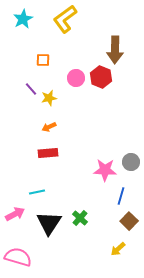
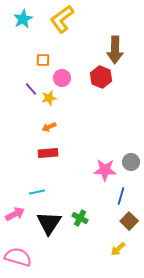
yellow L-shape: moved 3 px left
pink circle: moved 14 px left
green cross: rotated 14 degrees counterclockwise
